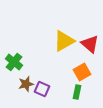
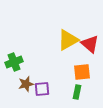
yellow triangle: moved 4 px right, 1 px up
green cross: rotated 30 degrees clockwise
orange square: rotated 24 degrees clockwise
purple square: rotated 28 degrees counterclockwise
